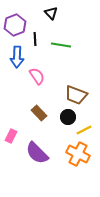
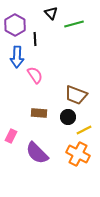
purple hexagon: rotated 10 degrees counterclockwise
green line: moved 13 px right, 21 px up; rotated 24 degrees counterclockwise
pink semicircle: moved 2 px left, 1 px up
brown rectangle: rotated 42 degrees counterclockwise
